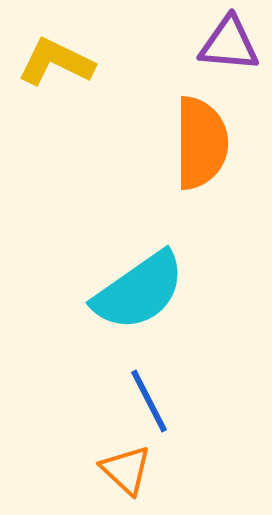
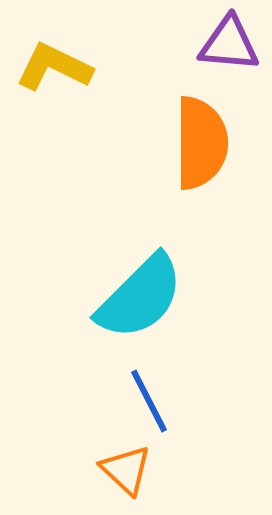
yellow L-shape: moved 2 px left, 5 px down
cyan semicircle: moved 1 px right, 6 px down; rotated 10 degrees counterclockwise
